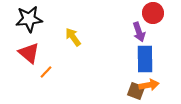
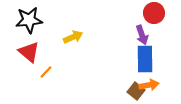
red circle: moved 1 px right
black star: moved 1 px down
purple arrow: moved 3 px right, 3 px down
yellow arrow: rotated 102 degrees clockwise
red triangle: moved 1 px up
brown square: rotated 18 degrees clockwise
